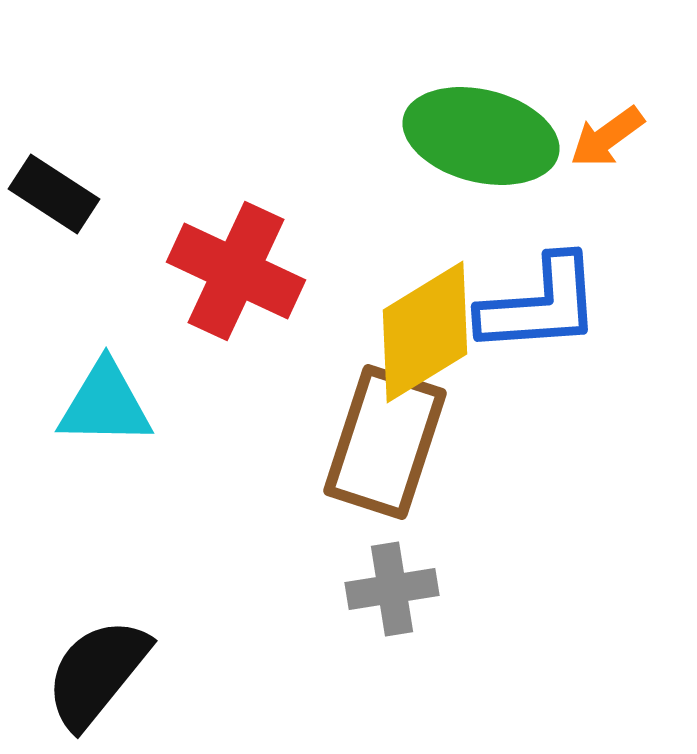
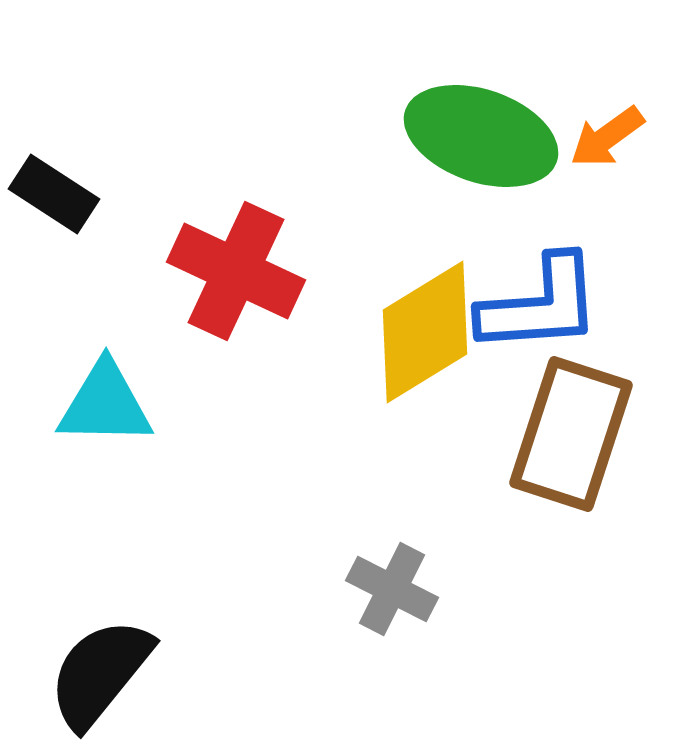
green ellipse: rotated 5 degrees clockwise
brown rectangle: moved 186 px right, 8 px up
gray cross: rotated 36 degrees clockwise
black semicircle: moved 3 px right
